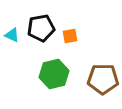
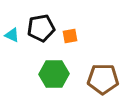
green hexagon: rotated 12 degrees clockwise
